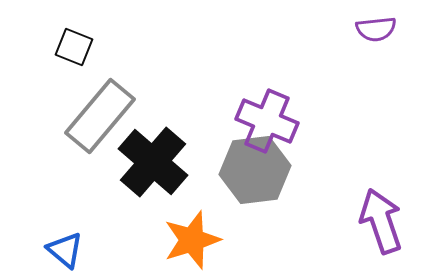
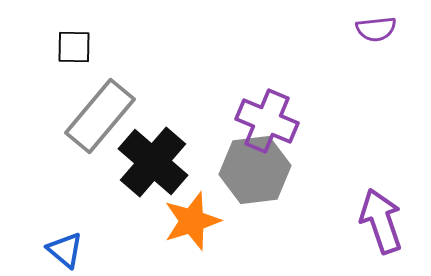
black square: rotated 21 degrees counterclockwise
orange star: moved 19 px up
